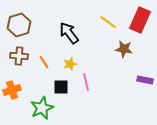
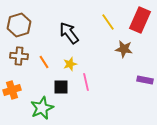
yellow line: rotated 18 degrees clockwise
